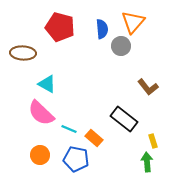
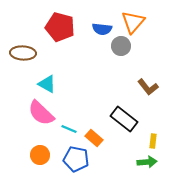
blue semicircle: rotated 102 degrees clockwise
yellow rectangle: rotated 24 degrees clockwise
green arrow: rotated 90 degrees clockwise
